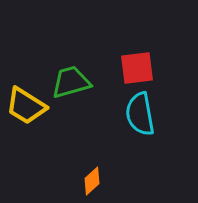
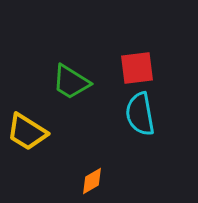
green trapezoid: rotated 132 degrees counterclockwise
yellow trapezoid: moved 1 px right, 26 px down
orange diamond: rotated 12 degrees clockwise
